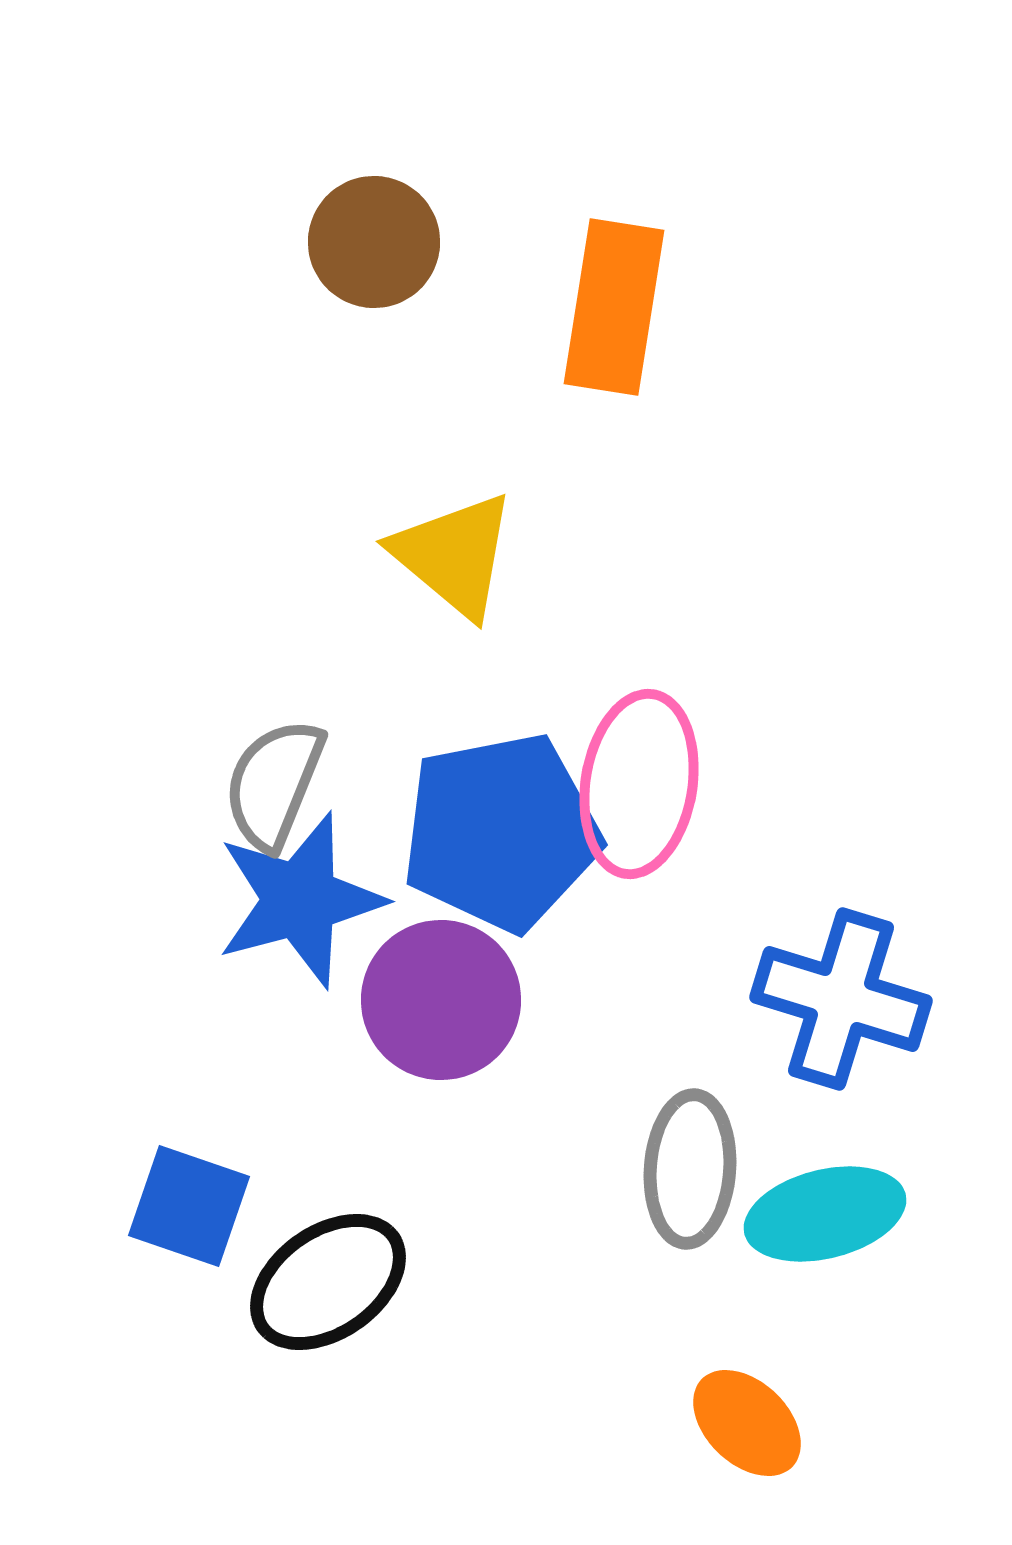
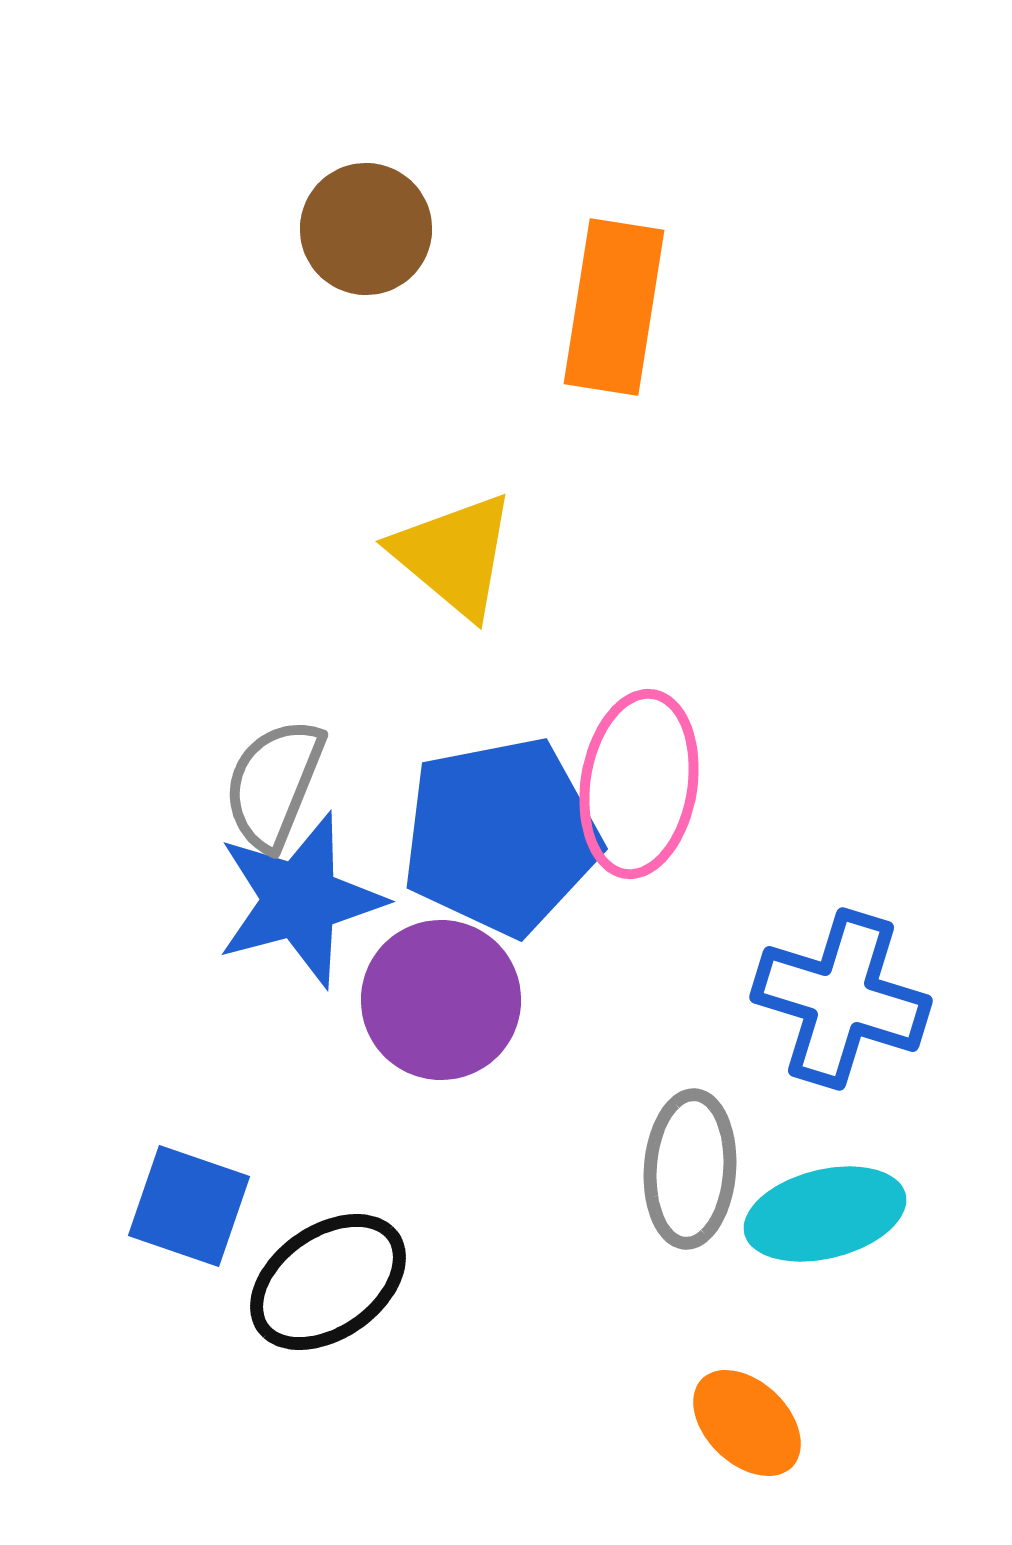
brown circle: moved 8 px left, 13 px up
blue pentagon: moved 4 px down
